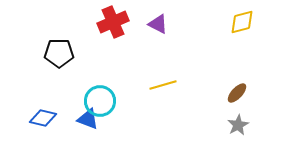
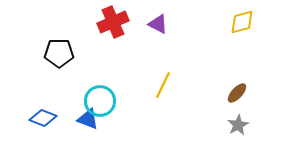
yellow line: rotated 48 degrees counterclockwise
blue diamond: rotated 8 degrees clockwise
